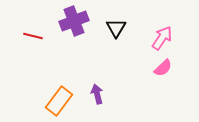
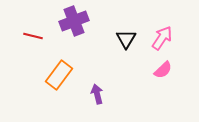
black triangle: moved 10 px right, 11 px down
pink semicircle: moved 2 px down
orange rectangle: moved 26 px up
